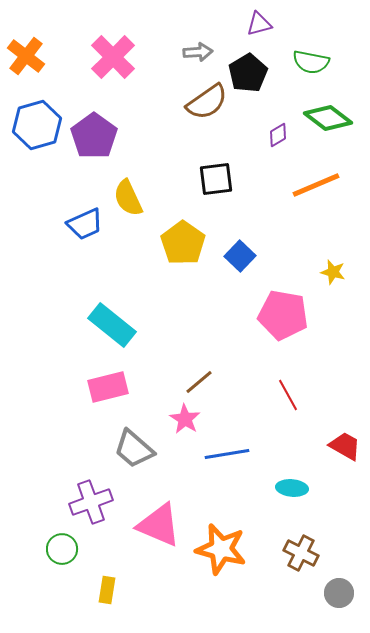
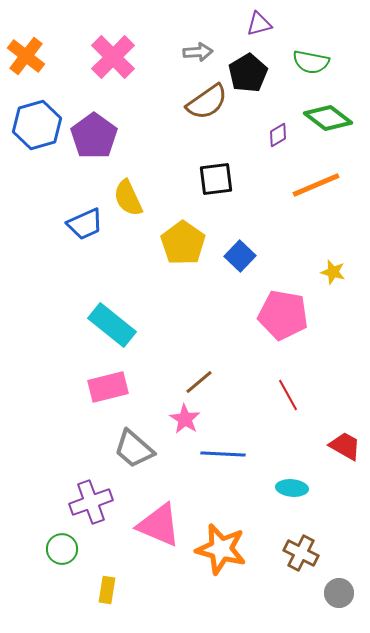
blue line: moved 4 px left; rotated 12 degrees clockwise
